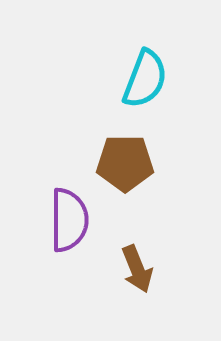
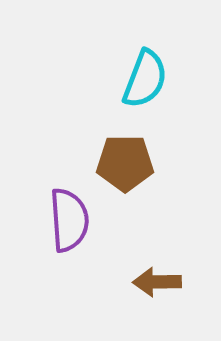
purple semicircle: rotated 4 degrees counterclockwise
brown arrow: moved 20 px right, 13 px down; rotated 111 degrees clockwise
